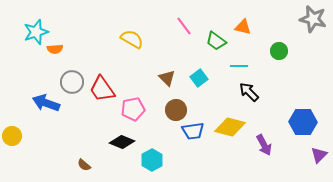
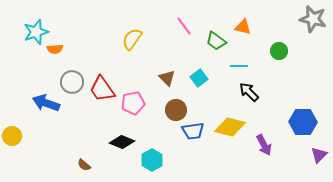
yellow semicircle: rotated 85 degrees counterclockwise
pink pentagon: moved 6 px up
